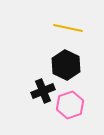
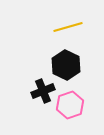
yellow line: moved 1 px up; rotated 28 degrees counterclockwise
